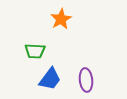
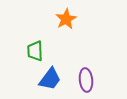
orange star: moved 5 px right
green trapezoid: rotated 85 degrees clockwise
